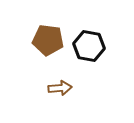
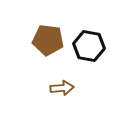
brown arrow: moved 2 px right
